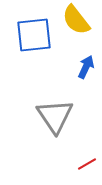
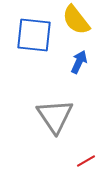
blue square: rotated 12 degrees clockwise
blue arrow: moved 7 px left, 5 px up
red line: moved 1 px left, 3 px up
